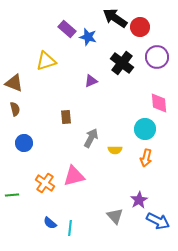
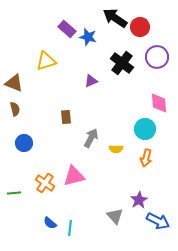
yellow semicircle: moved 1 px right, 1 px up
green line: moved 2 px right, 2 px up
